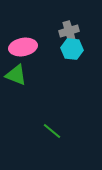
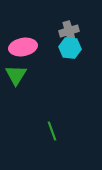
cyan hexagon: moved 2 px left, 1 px up
green triangle: rotated 40 degrees clockwise
green line: rotated 30 degrees clockwise
